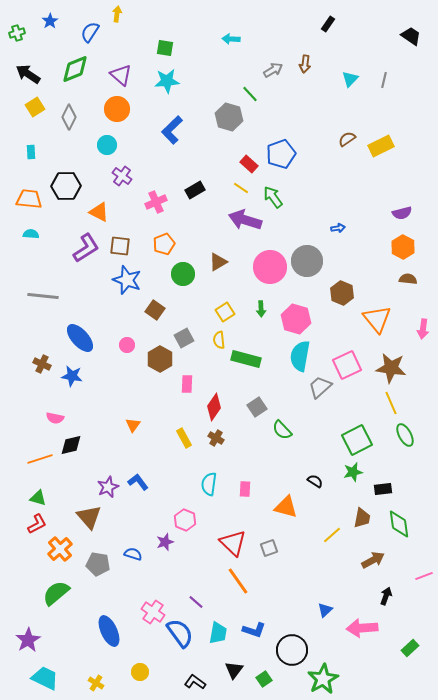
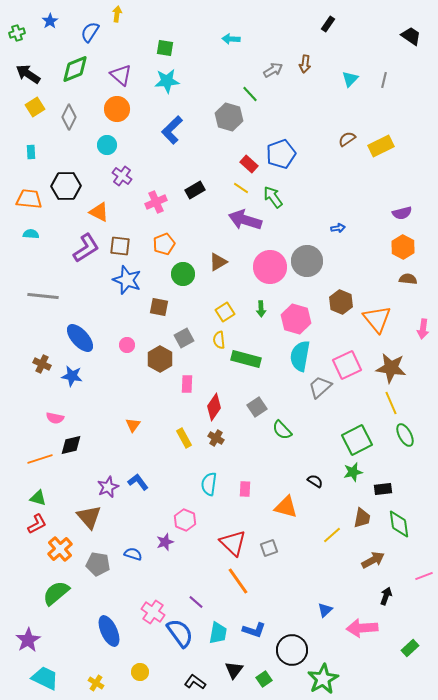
brown hexagon at (342, 293): moved 1 px left, 9 px down
brown square at (155, 310): moved 4 px right, 3 px up; rotated 24 degrees counterclockwise
